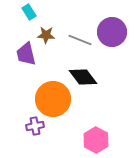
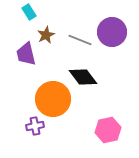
brown star: rotated 30 degrees counterclockwise
pink hexagon: moved 12 px right, 10 px up; rotated 20 degrees clockwise
